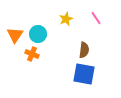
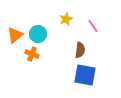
pink line: moved 3 px left, 8 px down
orange triangle: rotated 18 degrees clockwise
brown semicircle: moved 4 px left
blue square: moved 1 px right, 1 px down
